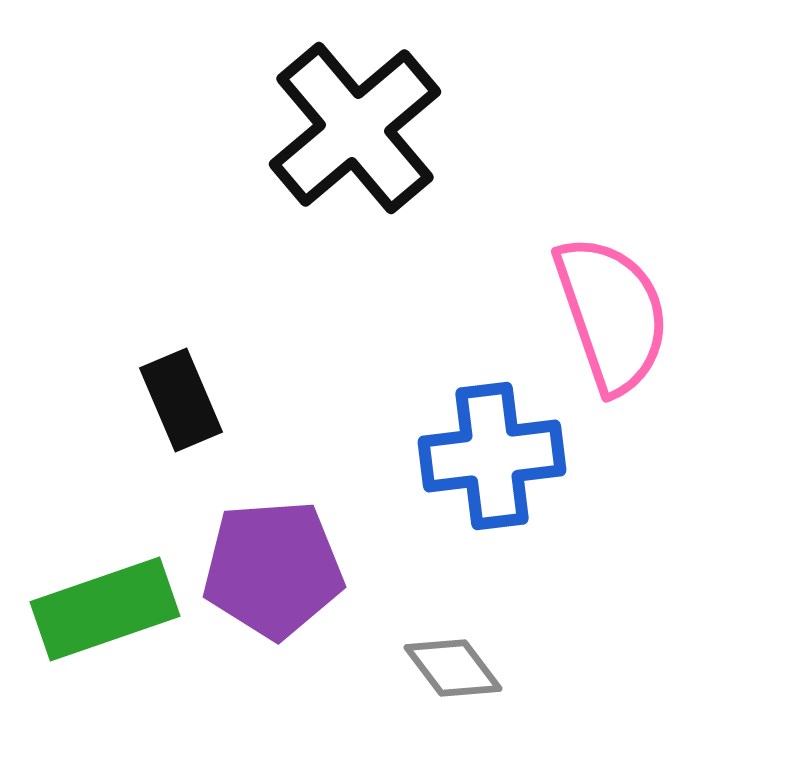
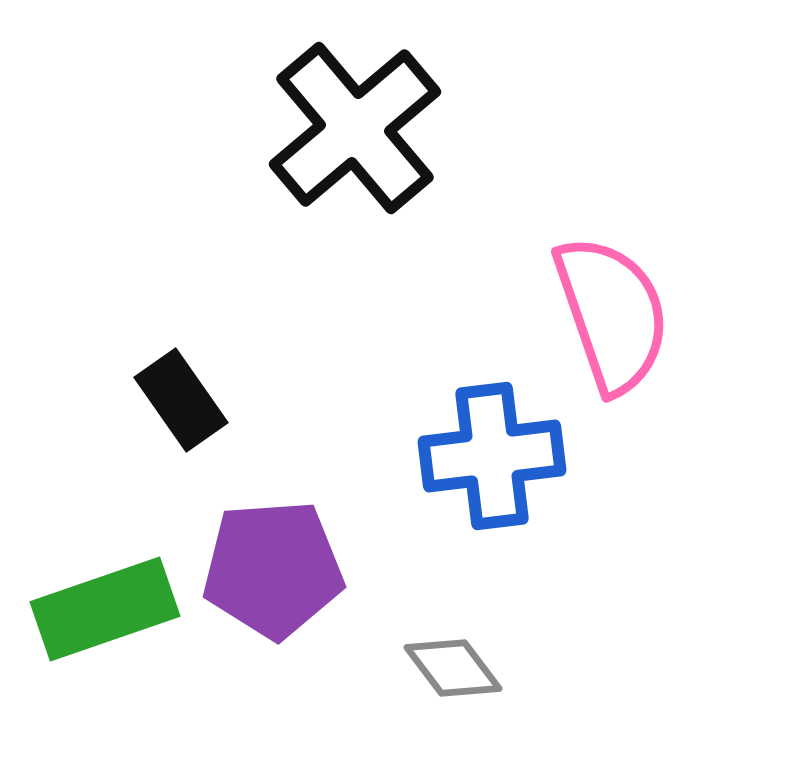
black rectangle: rotated 12 degrees counterclockwise
